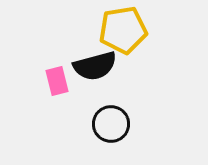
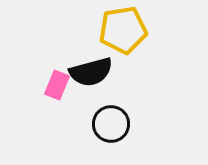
black semicircle: moved 4 px left, 6 px down
pink rectangle: moved 4 px down; rotated 36 degrees clockwise
